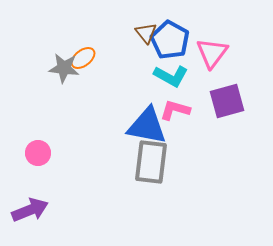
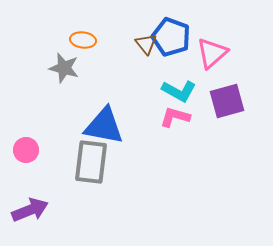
brown triangle: moved 11 px down
blue pentagon: moved 1 px right, 3 px up; rotated 9 degrees counterclockwise
pink triangle: rotated 12 degrees clockwise
orange ellipse: moved 18 px up; rotated 45 degrees clockwise
gray star: rotated 8 degrees clockwise
cyan L-shape: moved 8 px right, 15 px down
pink L-shape: moved 7 px down
blue triangle: moved 43 px left
pink circle: moved 12 px left, 3 px up
gray rectangle: moved 60 px left
